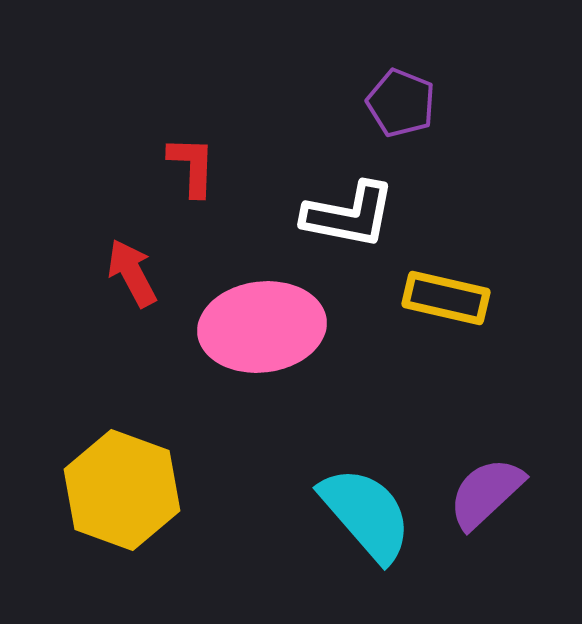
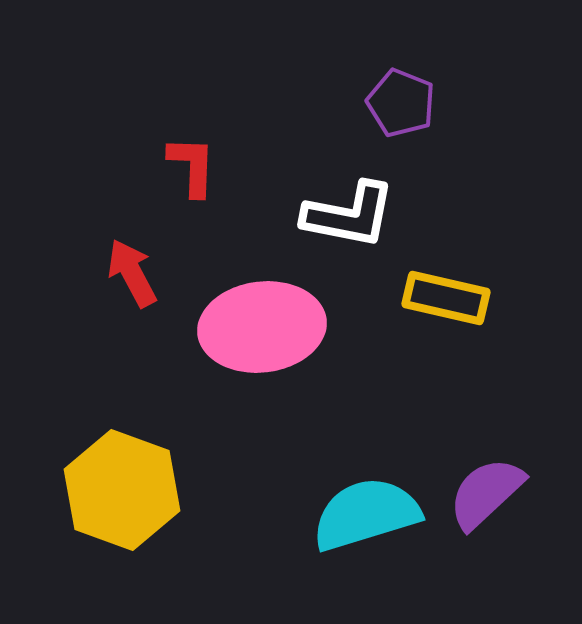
cyan semicircle: rotated 66 degrees counterclockwise
